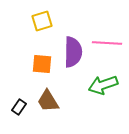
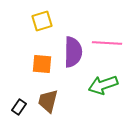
brown trapezoid: rotated 45 degrees clockwise
